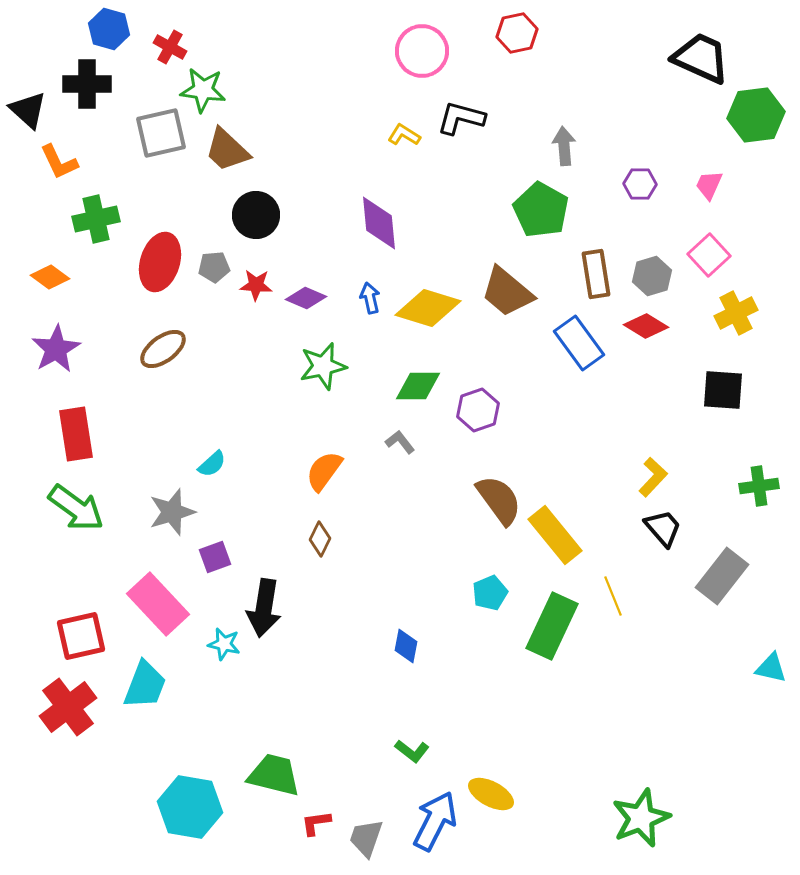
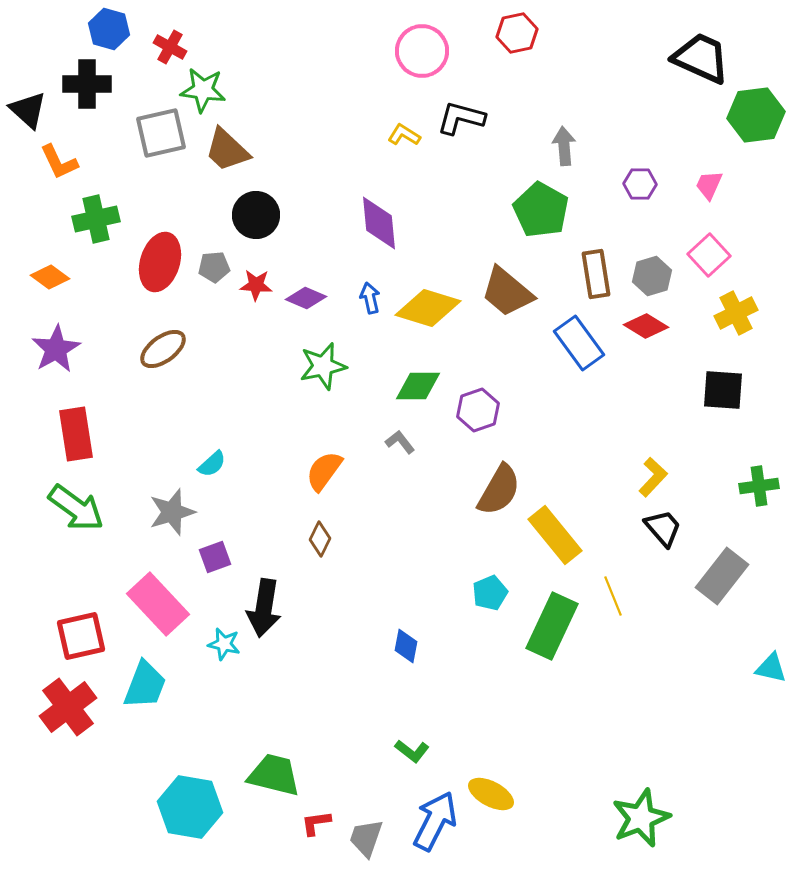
brown semicircle at (499, 500): moved 10 px up; rotated 66 degrees clockwise
